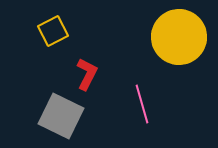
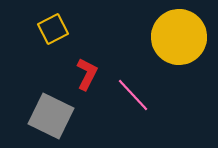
yellow square: moved 2 px up
pink line: moved 9 px left, 9 px up; rotated 27 degrees counterclockwise
gray square: moved 10 px left
